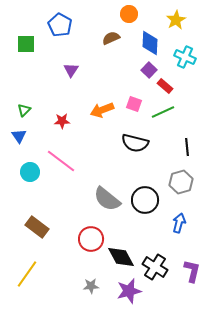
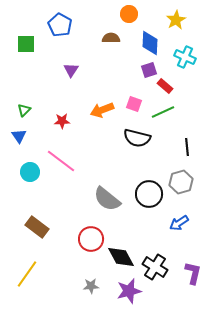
brown semicircle: rotated 24 degrees clockwise
purple square: rotated 28 degrees clockwise
black semicircle: moved 2 px right, 5 px up
black circle: moved 4 px right, 6 px up
blue arrow: rotated 138 degrees counterclockwise
purple L-shape: moved 1 px right, 2 px down
